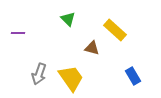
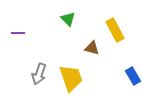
yellow rectangle: rotated 20 degrees clockwise
yellow trapezoid: rotated 16 degrees clockwise
